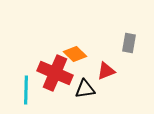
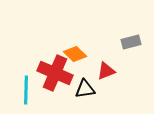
gray rectangle: moved 2 px right, 1 px up; rotated 66 degrees clockwise
